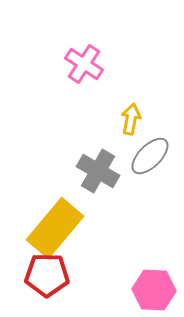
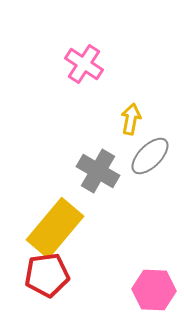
red pentagon: rotated 9 degrees counterclockwise
